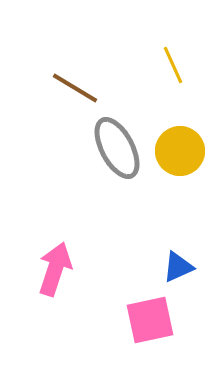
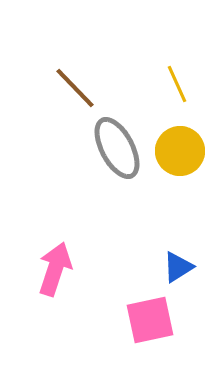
yellow line: moved 4 px right, 19 px down
brown line: rotated 15 degrees clockwise
blue triangle: rotated 8 degrees counterclockwise
